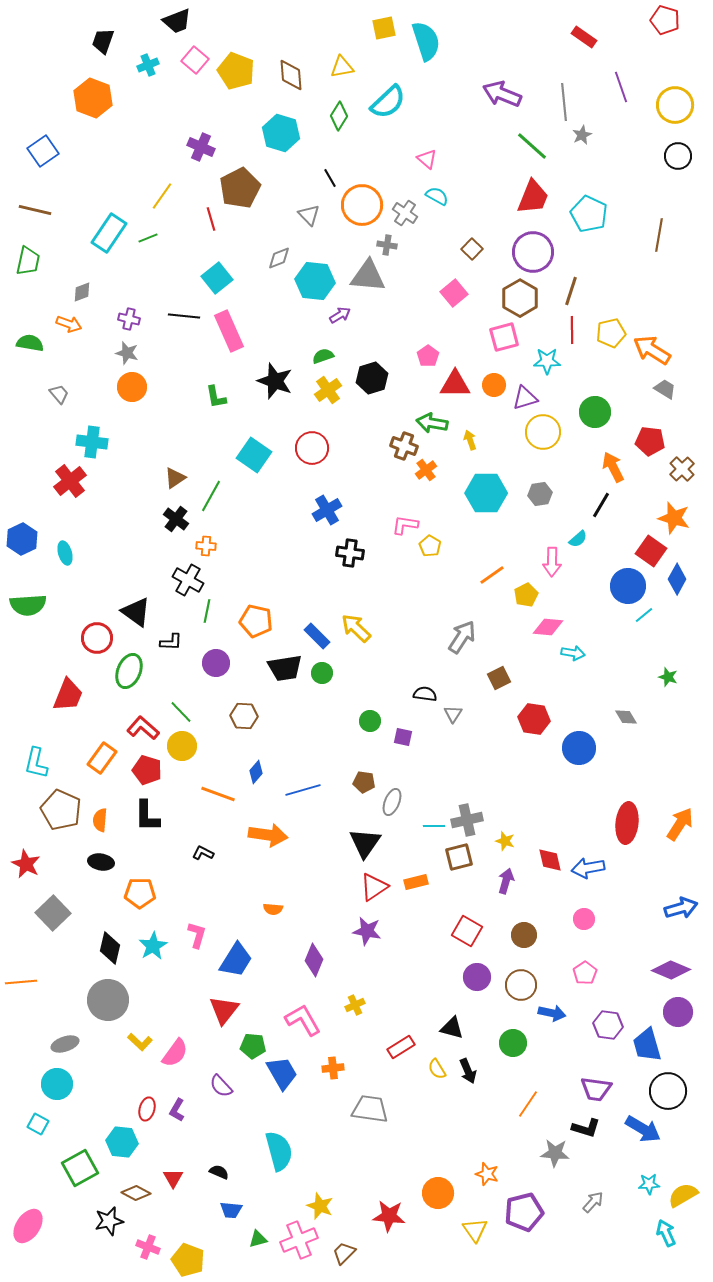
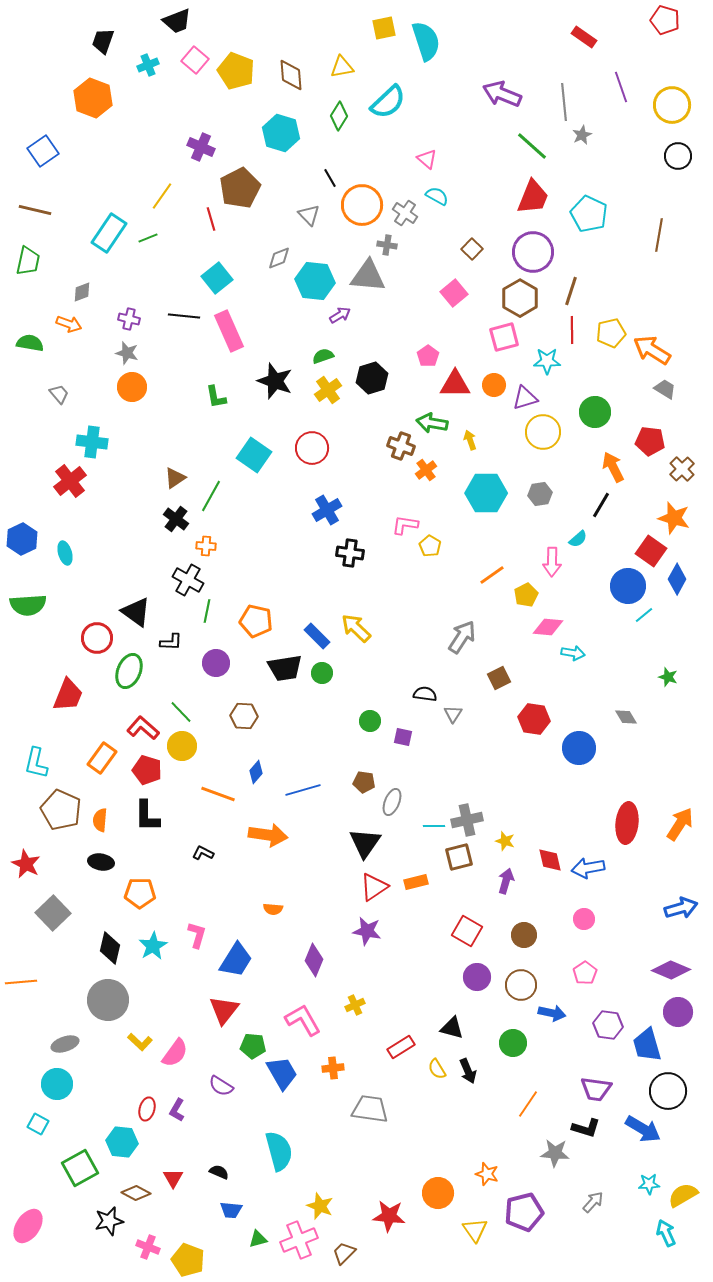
yellow circle at (675, 105): moved 3 px left
brown cross at (404, 446): moved 3 px left
purple semicircle at (221, 1086): rotated 15 degrees counterclockwise
